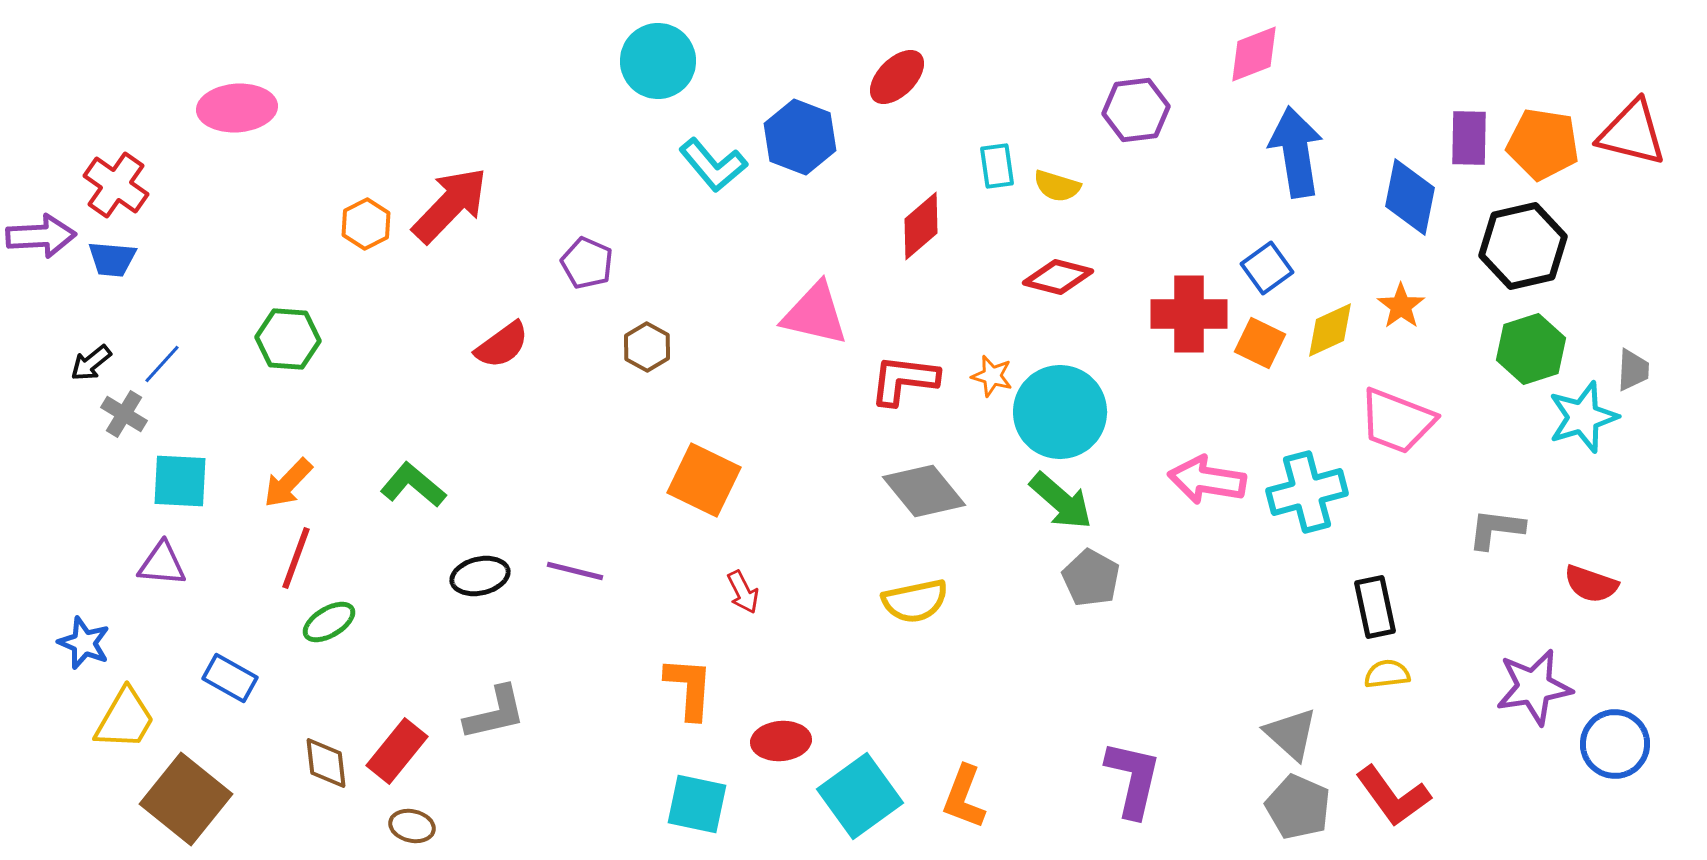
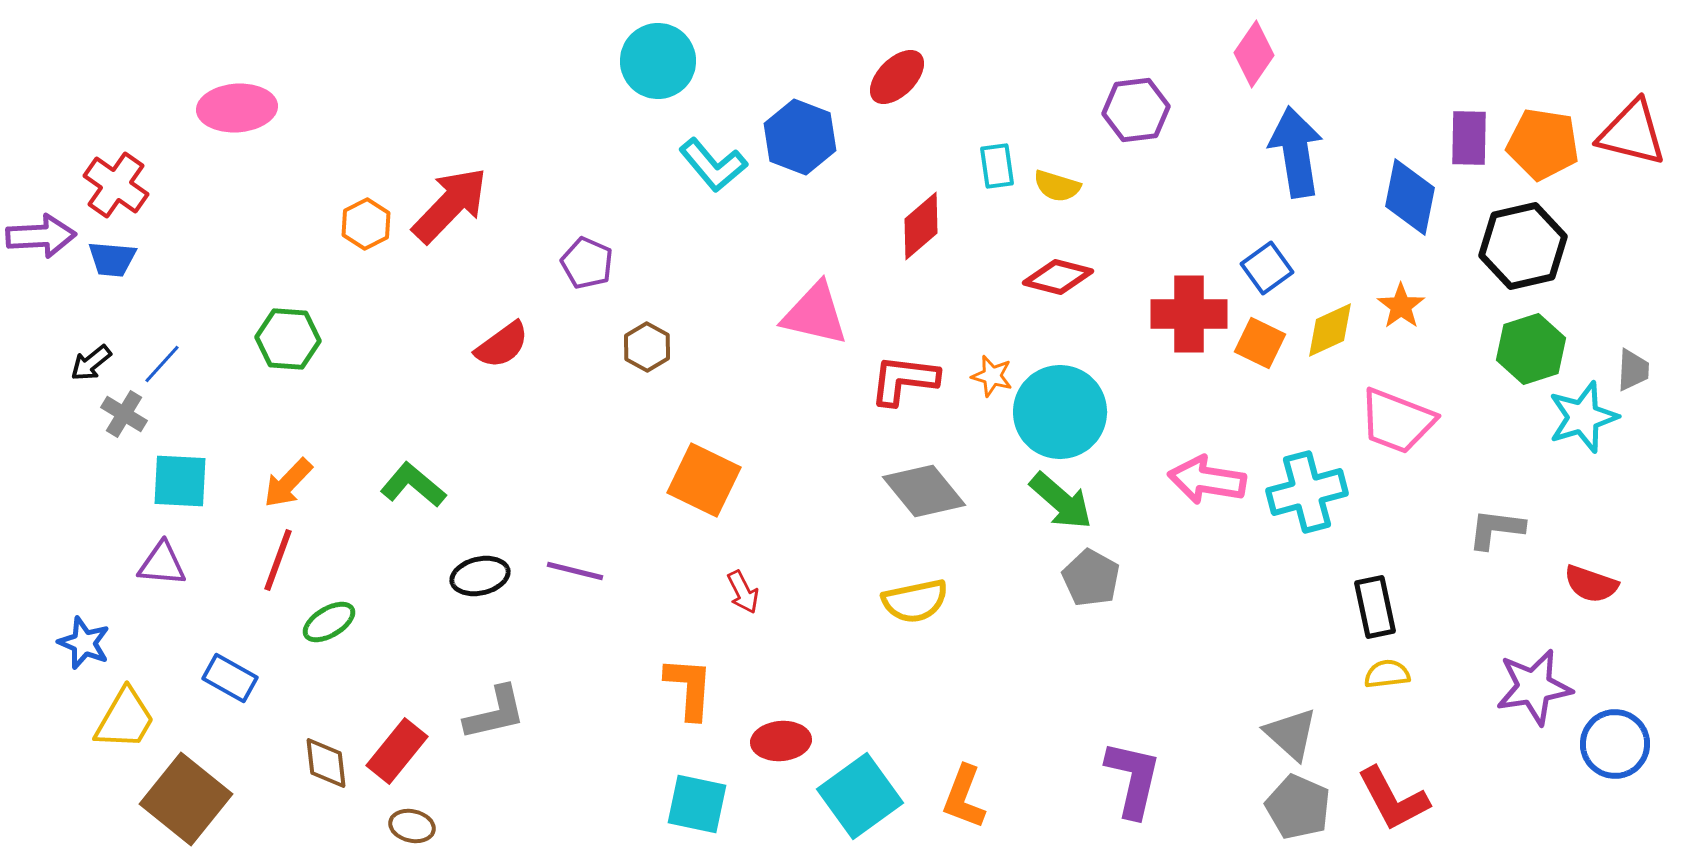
pink diamond at (1254, 54): rotated 34 degrees counterclockwise
red line at (296, 558): moved 18 px left, 2 px down
red L-shape at (1393, 796): moved 3 px down; rotated 8 degrees clockwise
